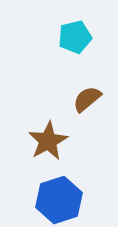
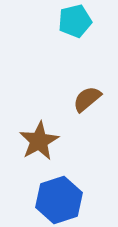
cyan pentagon: moved 16 px up
brown star: moved 9 px left
